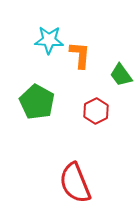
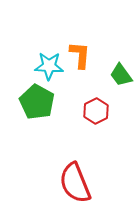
cyan star: moved 26 px down
